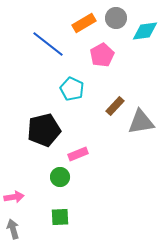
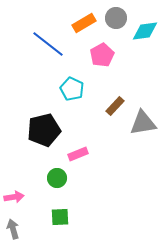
gray triangle: moved 2 px right, 1 px down
green circle: moved 3 px left, 1 px down
